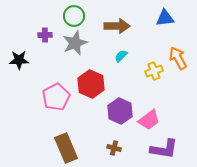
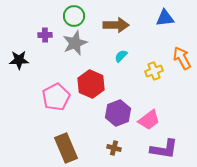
brown arrow: moved 1 px left, 1 px up
orange arrow: moved 4 px right
purple hexagon: moved 2 px left, 2 px down; rotated 15 degrees clockwise
